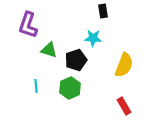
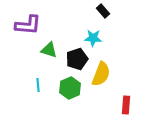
black rectangle: rotated 32 degrees counterclockwise
purple L-shape: rotated 104 degrees counterclockwise
black pentagon: moved 1 px right, 1 px up
yellow semicircle: moved 23 px left, 9 px down
cyan line: moved 2 px right, 1 px up
red rectangle: moved 2 px right, 1 px up; rotated 36 degrees clockwise
